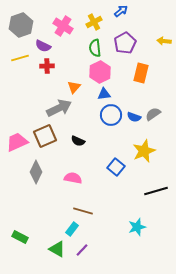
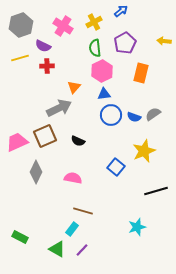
pink hexagon: moved 2 px right, 1 px up
